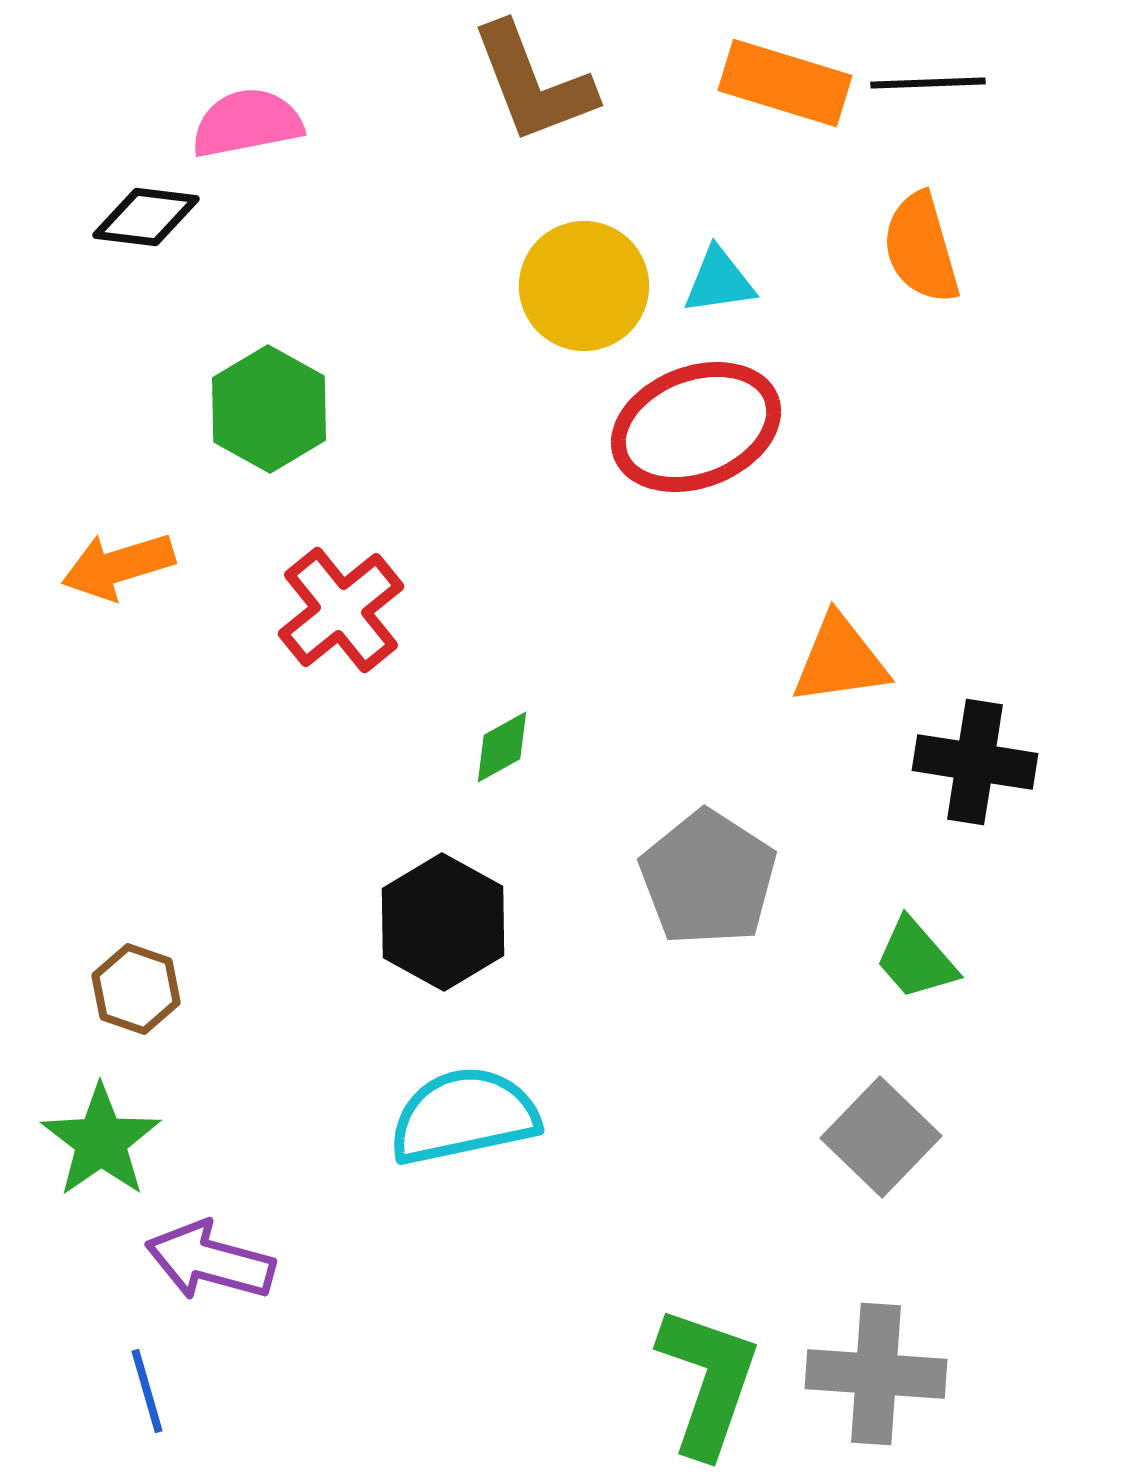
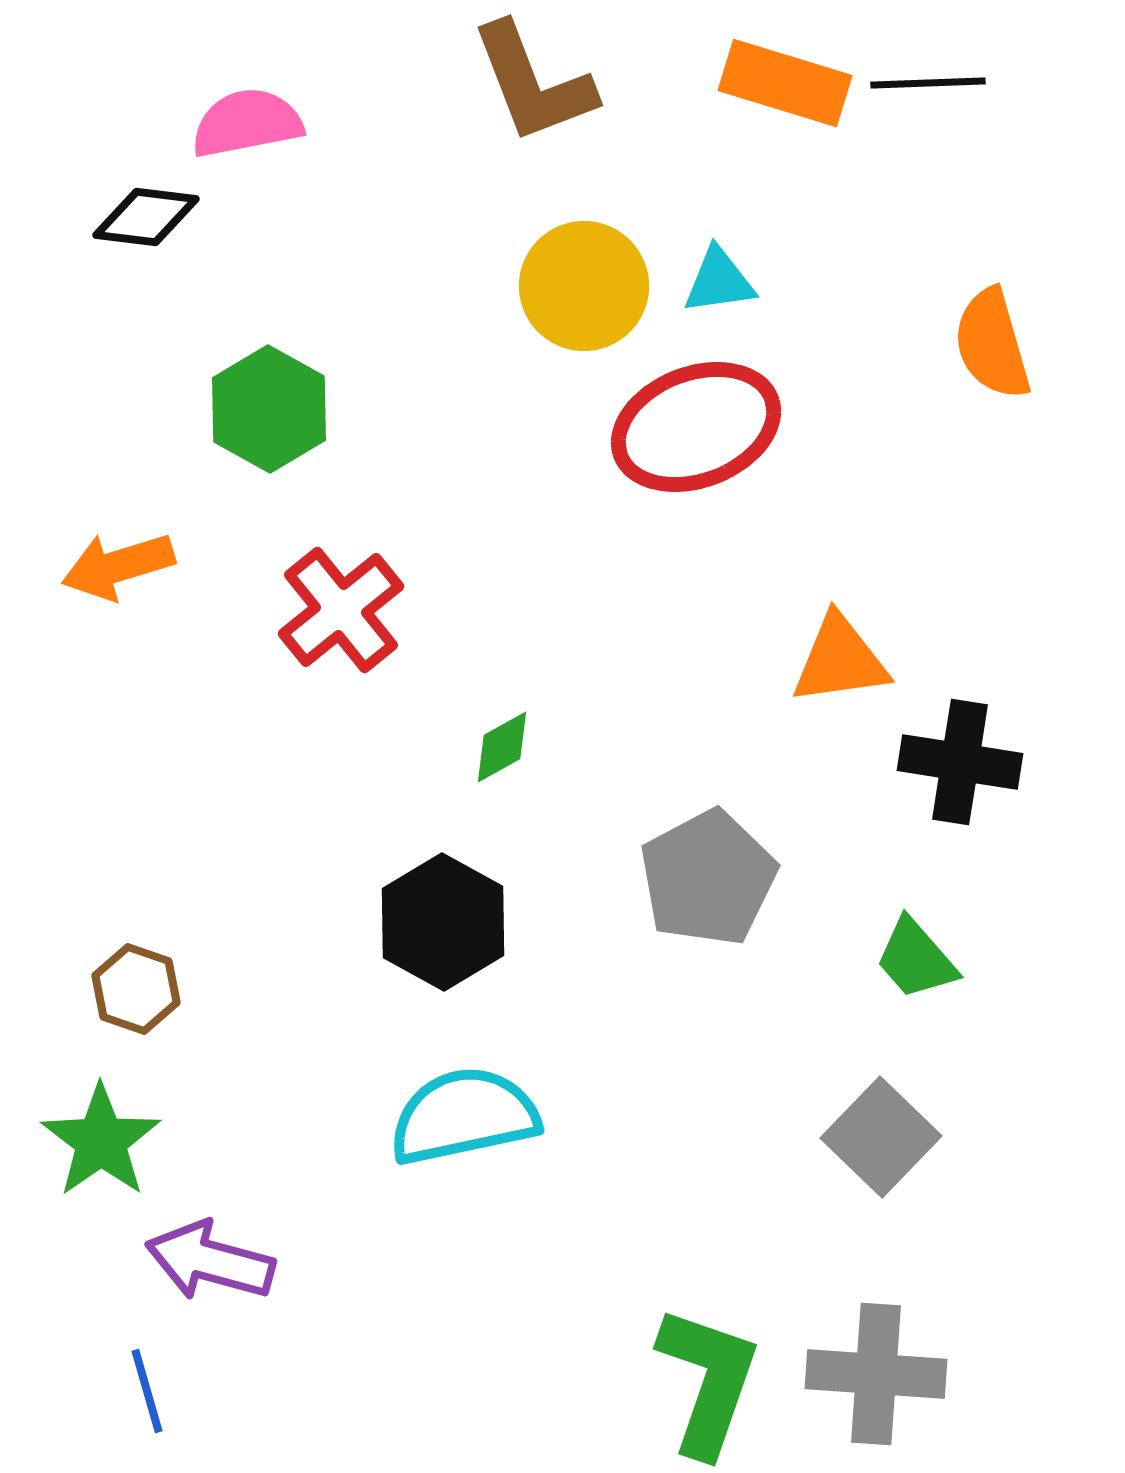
orange semicircle: moved 71 px right, 96 px down
black cross: moved 15 px left
gray pentagon: rotated 11 degrees clockwise
